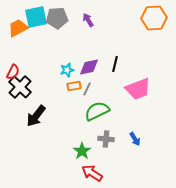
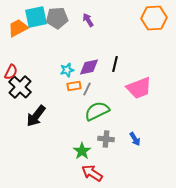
red semicircle: moved 2 px left
pink trapezoid: moved 1 px right, 1 px up
